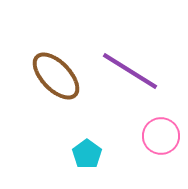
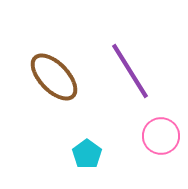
purple line: rotated 26 degrees clockwise
brown ellipse: moved 2 px left, 1 px down
